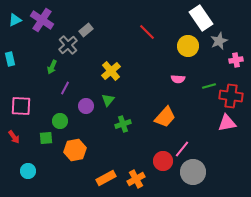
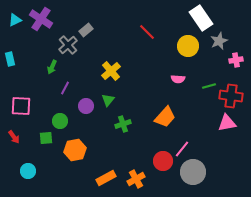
purple cross: moved 1 px left, 1 px up
